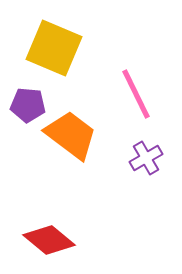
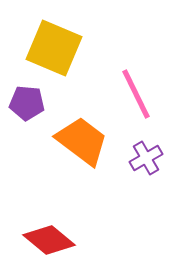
purple pentagon: moved 1 px left, 2 px up
orange trapezoid: moved 11 px right, 6 px down
